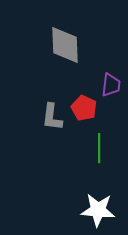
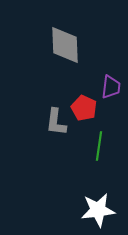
purple trapezoid: moved 2 px down
gray L-shape: moved 4 px right, 5 px down
green line: moved 2 px up; rotated 8 degrees clockwise
white star: rotated 12 degrees counterclockwise
